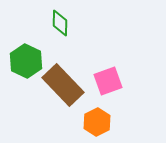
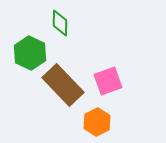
green hexagon: moved 4 px right, 8 px up
